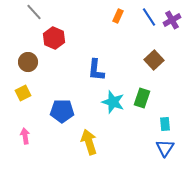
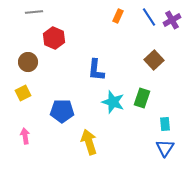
gray line: rotated 54 degrees counterclockwise
